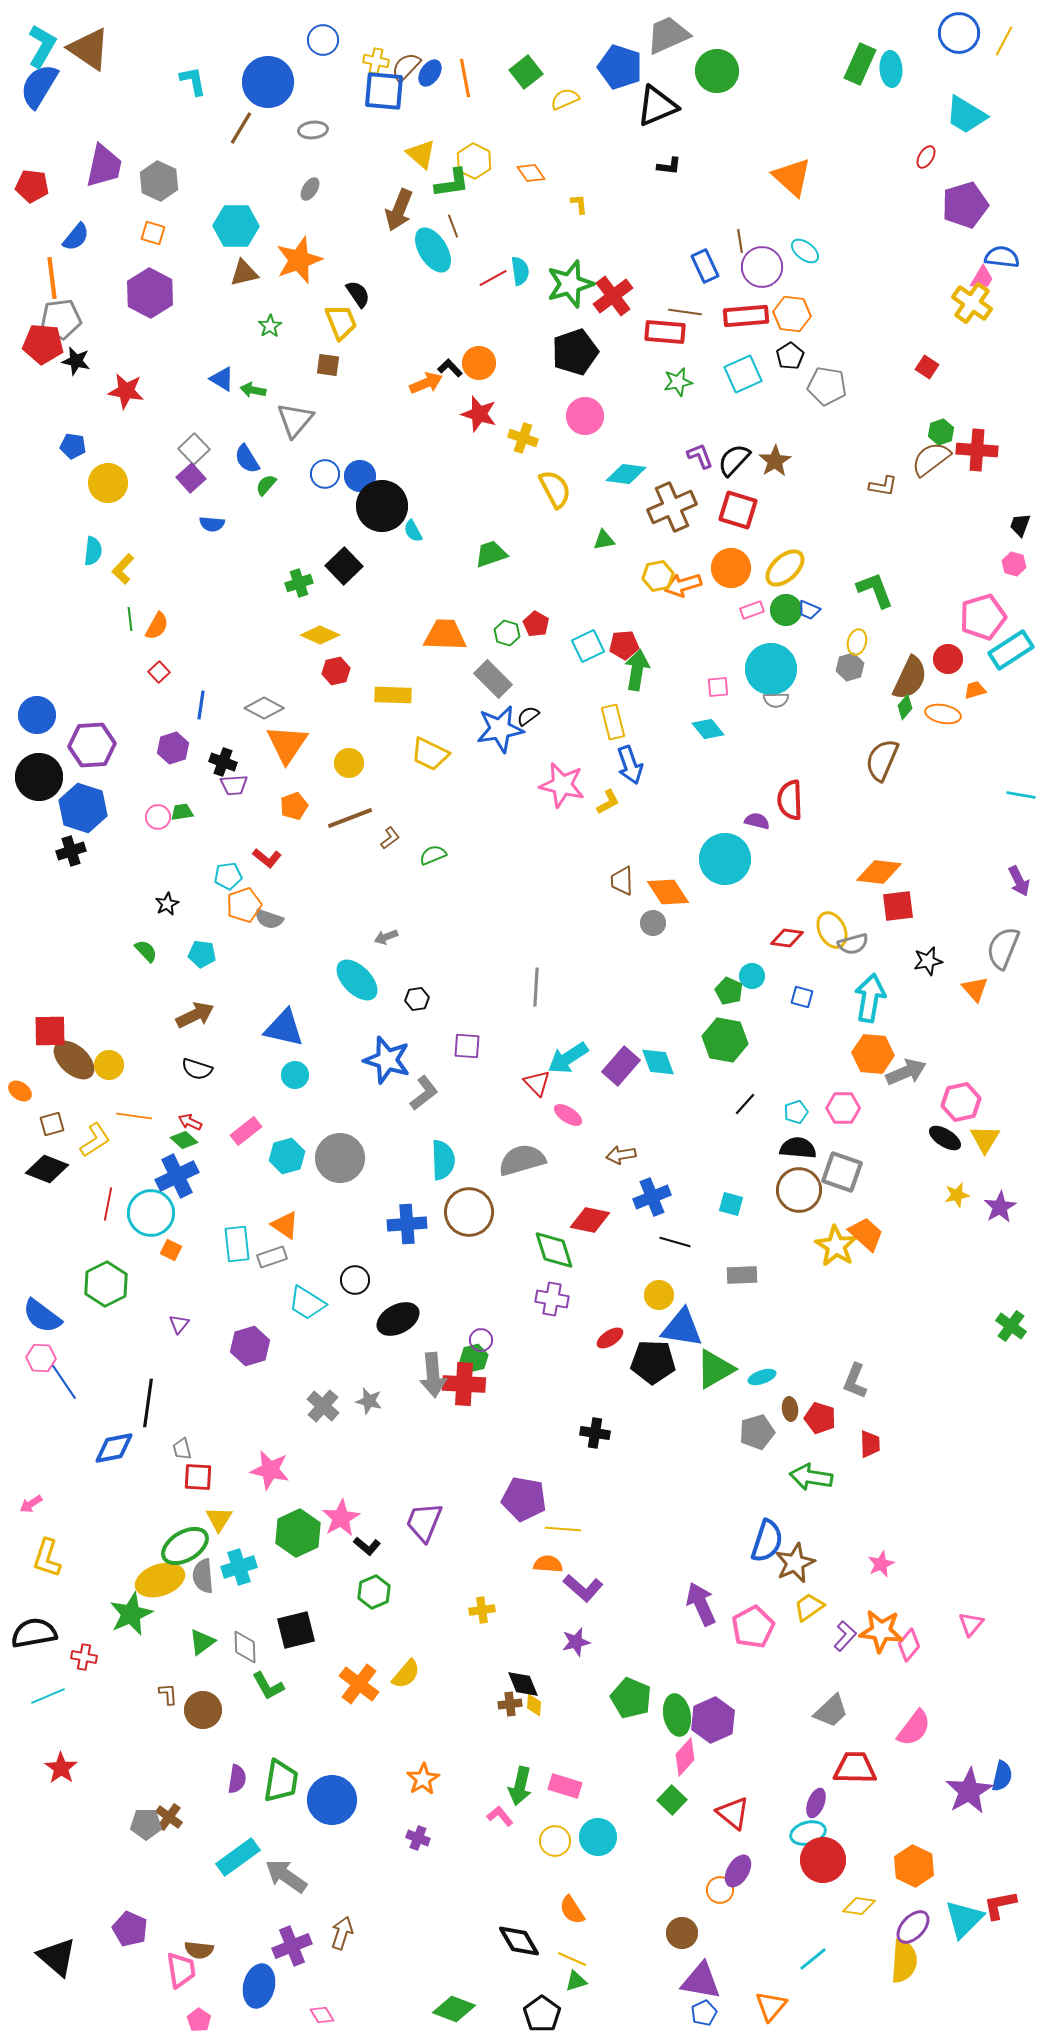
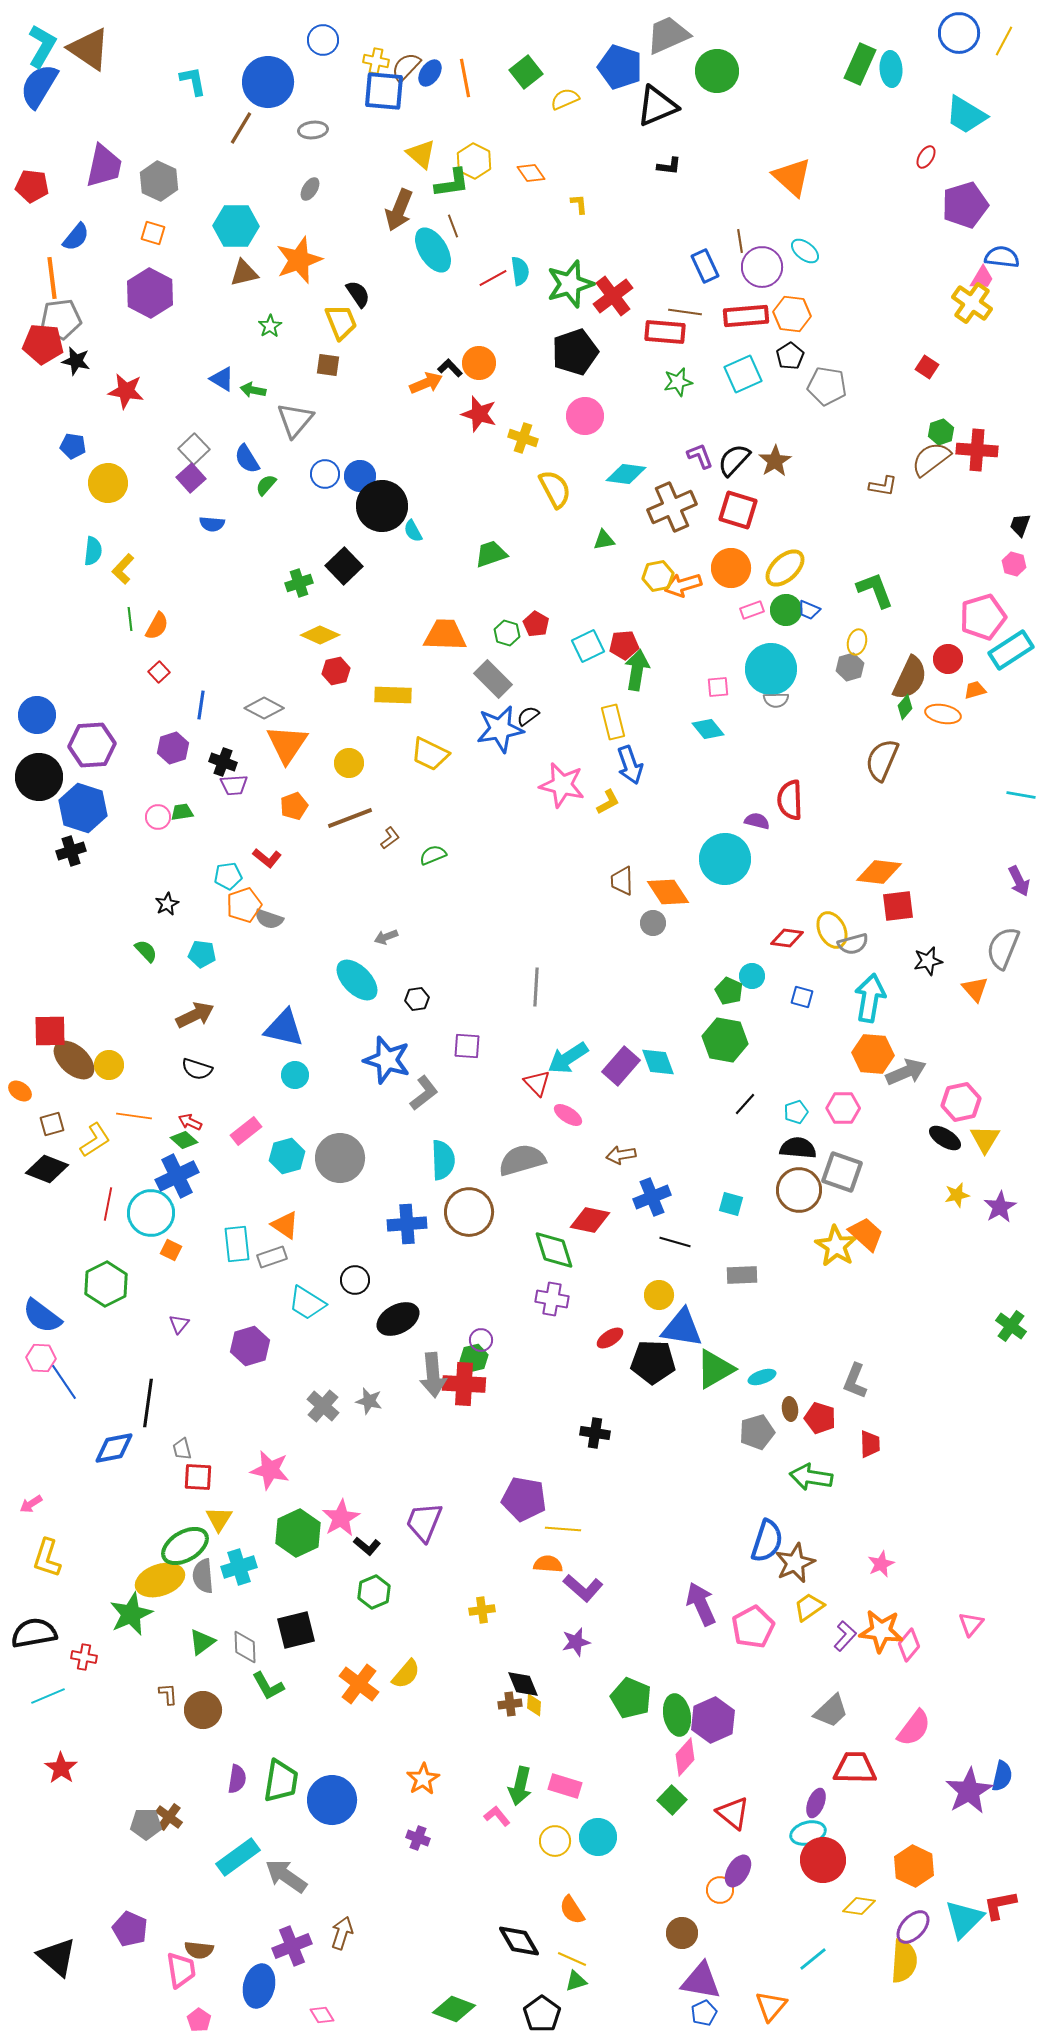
pink L-shape at (500, 1816): moved 3 px left
